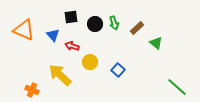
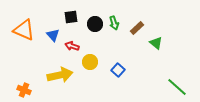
yellow arrow: rotated 125 degrees clockwise
orange cross: moved 8 px left
